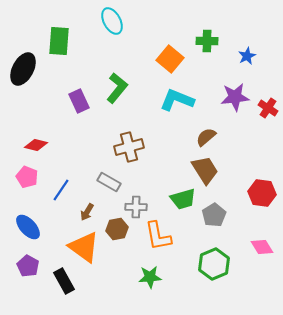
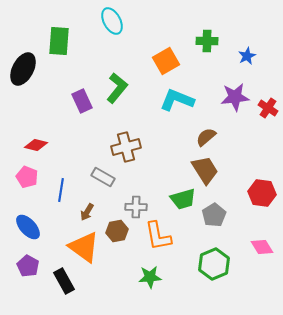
orange square: moved 4 px left, 2 px down; rotated 20 degrees clockwise
purple rectangle: moved 3 px right
brown cross: moved 3 px left
gray rectangle: moved 6 px left, 5 px up
blue line: rotated 25 degrees counterclockwise
brown hexagon: moved 2 px down
